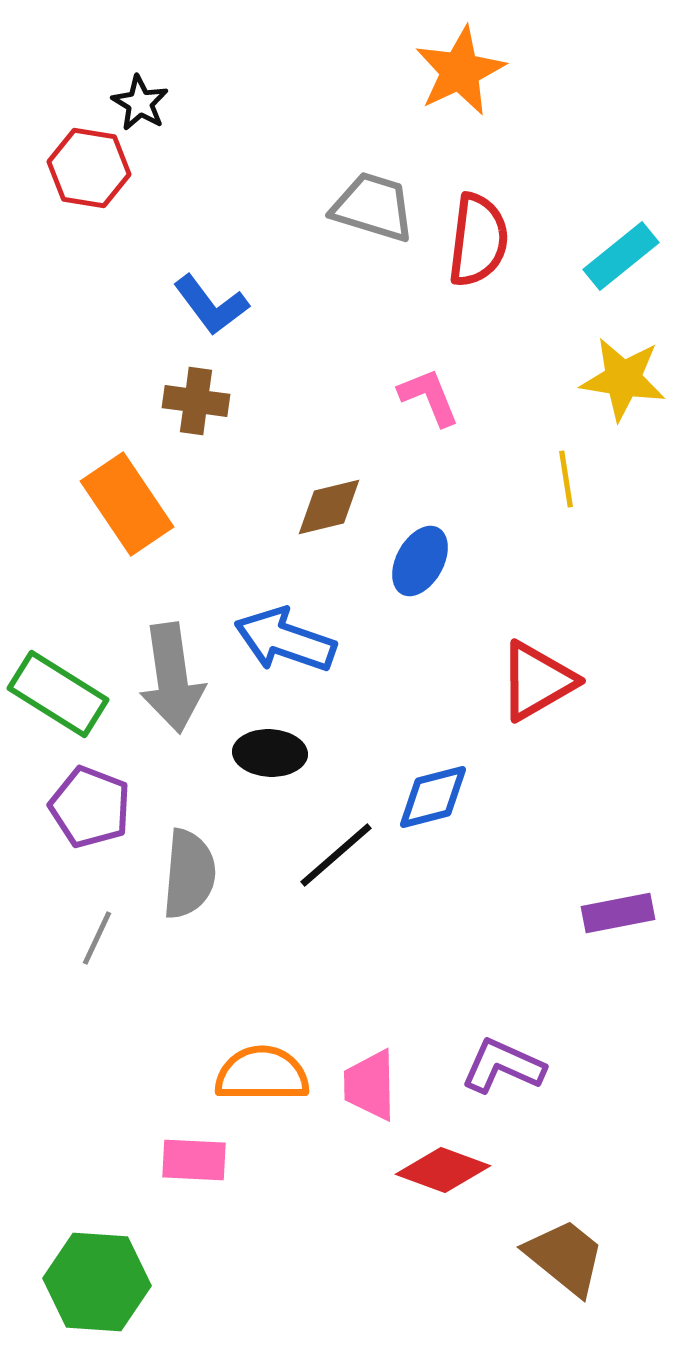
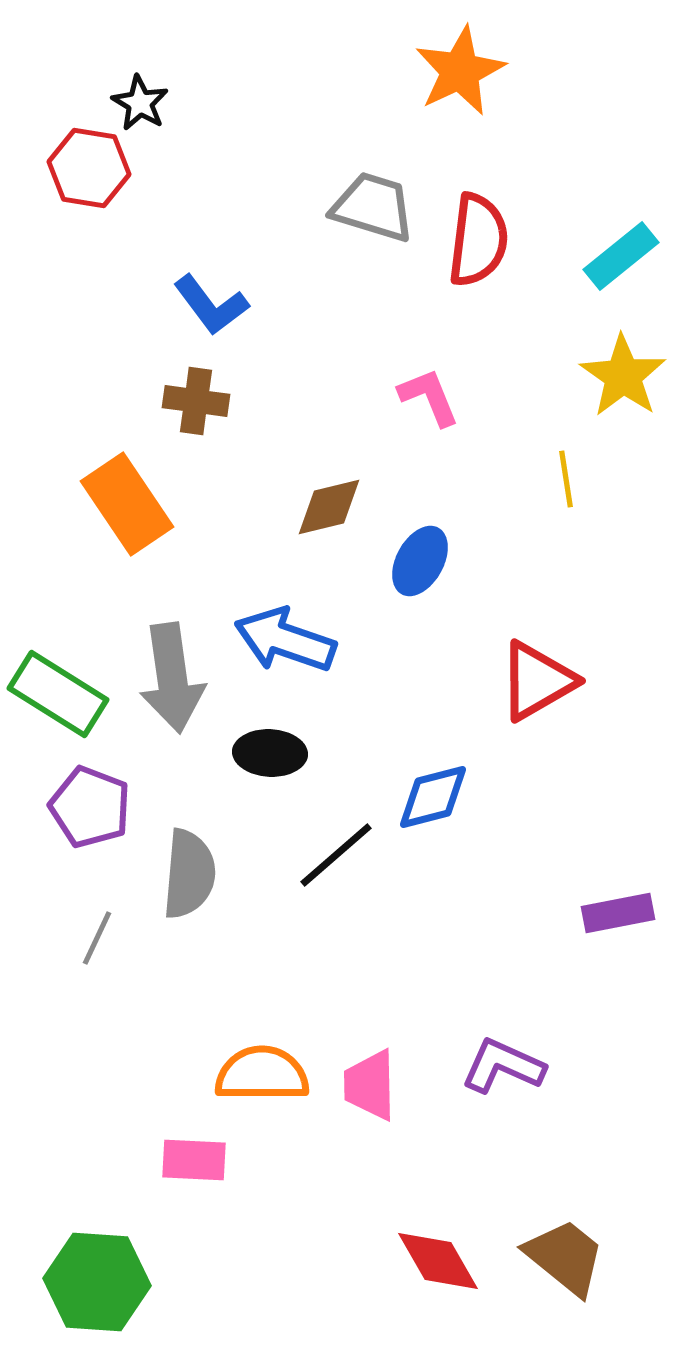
yellow star: moved 3 px up; rotated 26 degrees clockwise
red diamond: moved 5 px left, 91 px down; rotated 40 degrees clockwise
